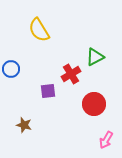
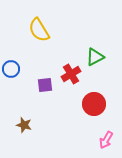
purple square: moved 3 px left, 6 px up
